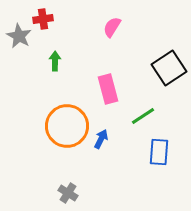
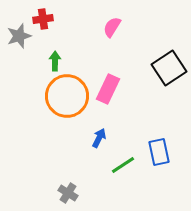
gray star: rotated 25 degrees clockwise
pink rectangle: rotated 40 degrees clockwise
green line: moved 20 px left, 49 px down
orange circle: moved 30 px up
blue arrow: moved 2 px left, 1 px up
blue rectangle: rotated 16 degrees counterclockwise
